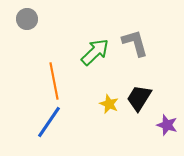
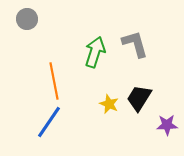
gray L-shape: moved 1 px down
green arrow: rotated 28 degrees counterclockwise
purple star: rotated 20 degrees counterclockwise
